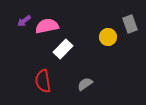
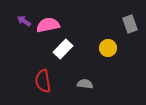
purple arrow: rotated 72 degrees clockwise
pink semicircle: moved 1 px right, 1 px up
yellow circle: moved 11 px down
gray semicircle: rotated 42 degrees clockwise
